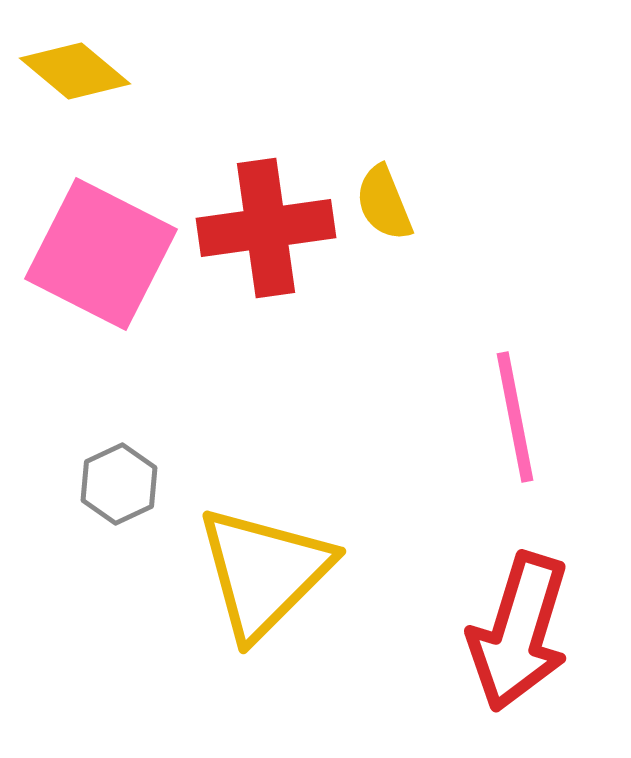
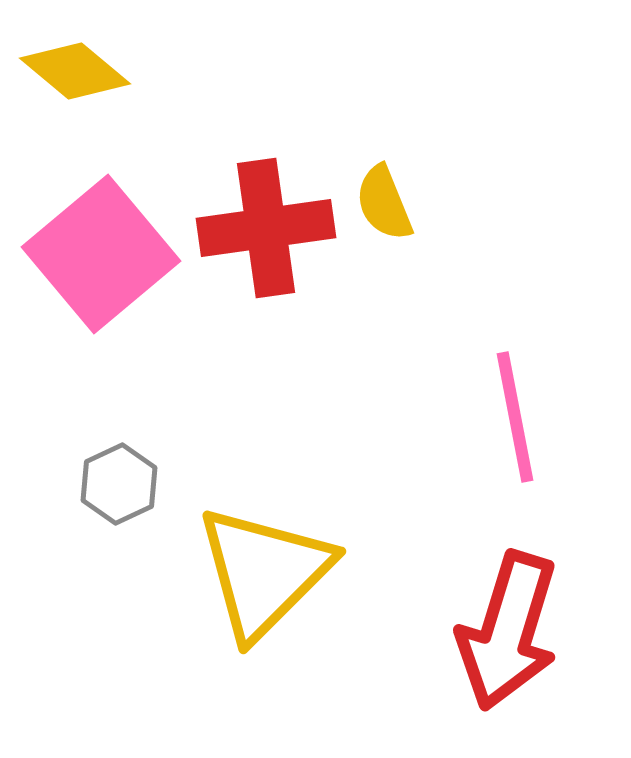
pink square: rotated 23 degrees clockwise
red arrow: moved 11 px left, 1 px up
